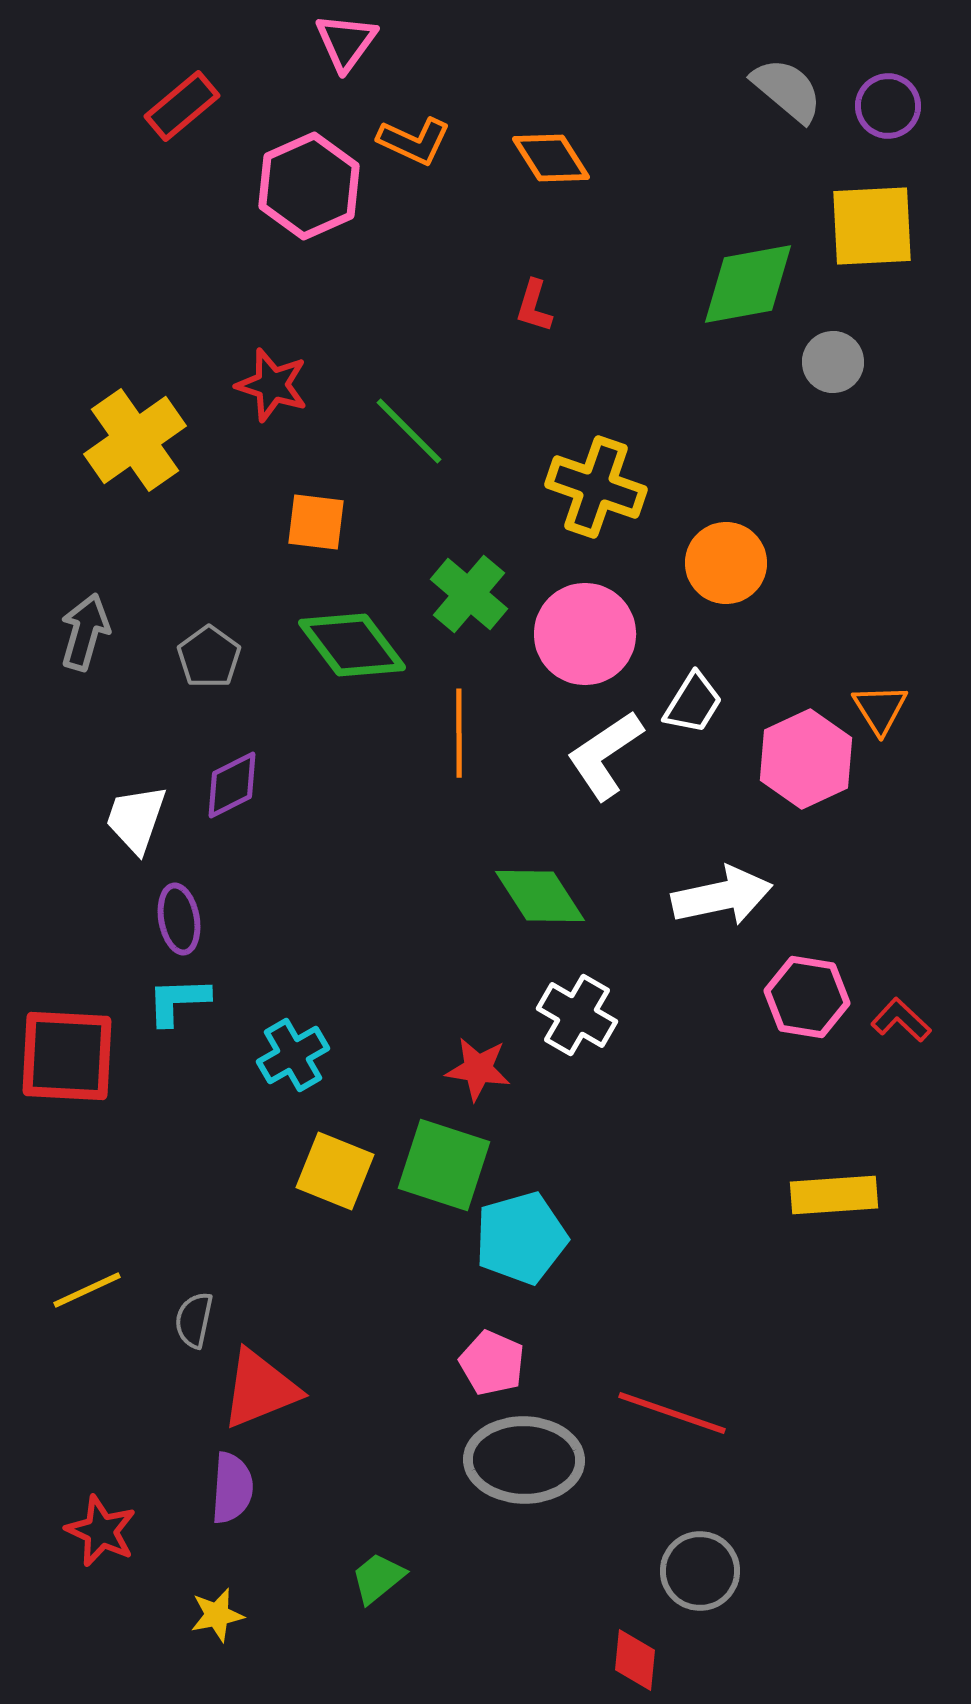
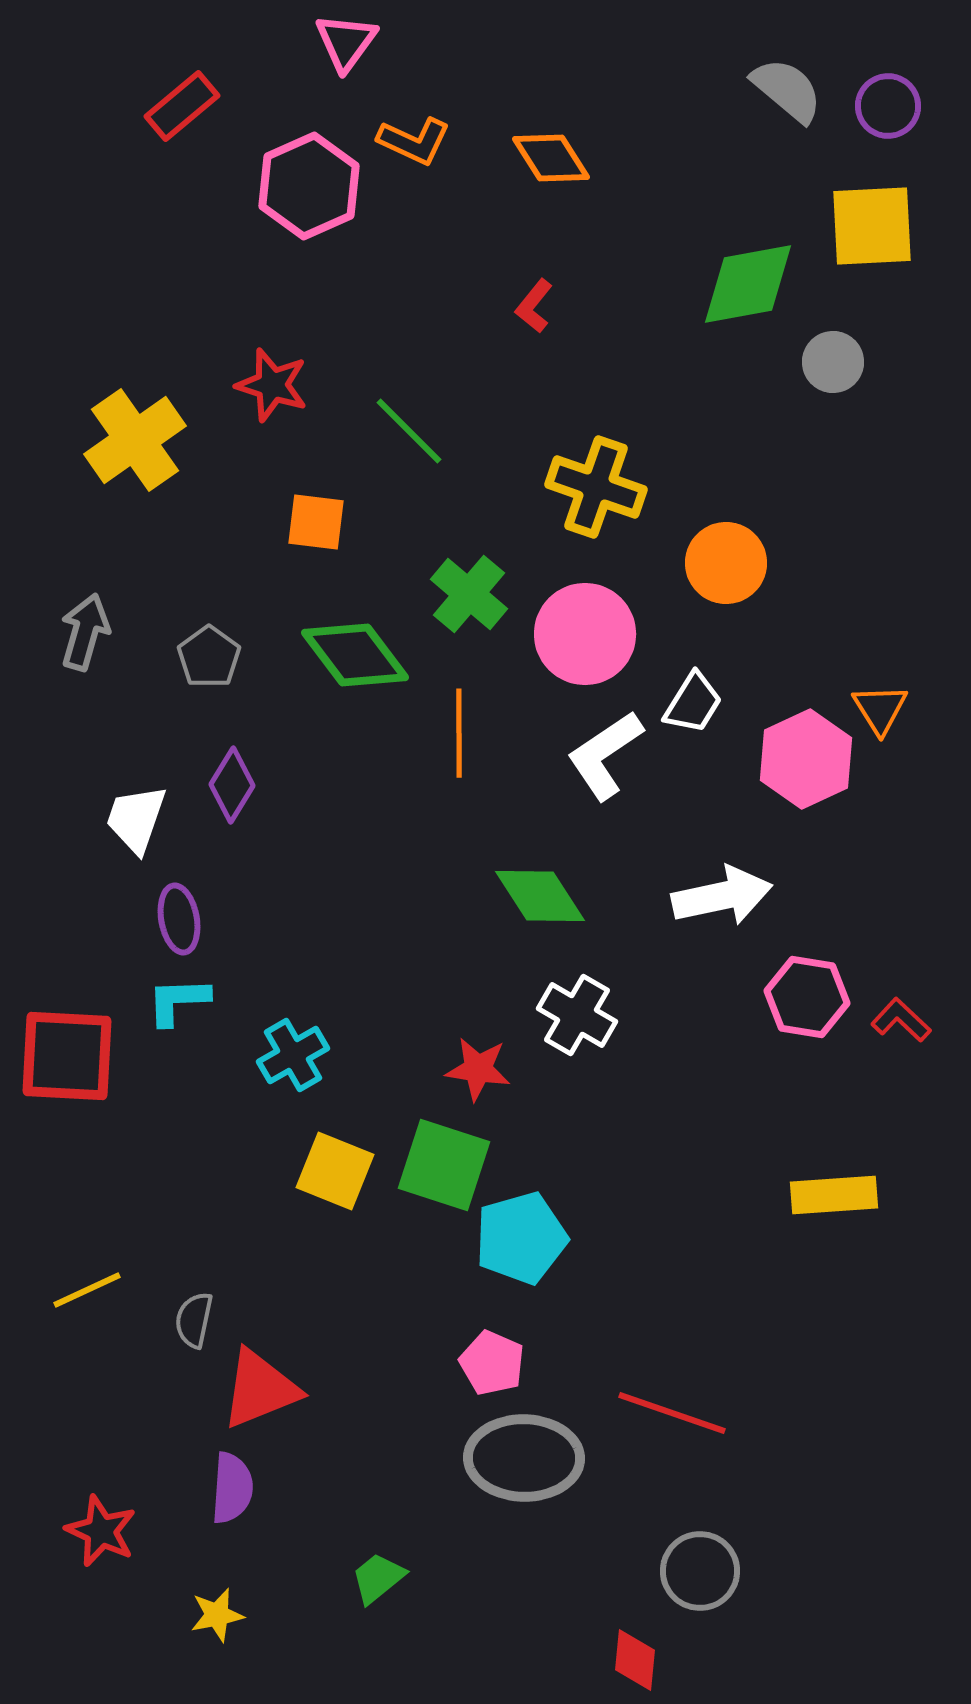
red L-shape at (534, 306): rotated 22 degrees clockwise
green diamond at (352, 645): moved 3 px right, 10 px down
purple diamond at (232, 785): rotated 32 degrees counterclockwise
gray ellipse at (524, 1460): moved 2 px up
